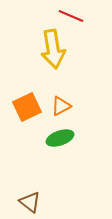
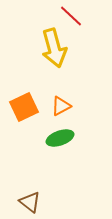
red line: rotated 20 degrees clockwise
yellow arrow: moved 1 px right, 1 px up; rotated 6 degrees counterclockwise
orange square: moved 3 px left
